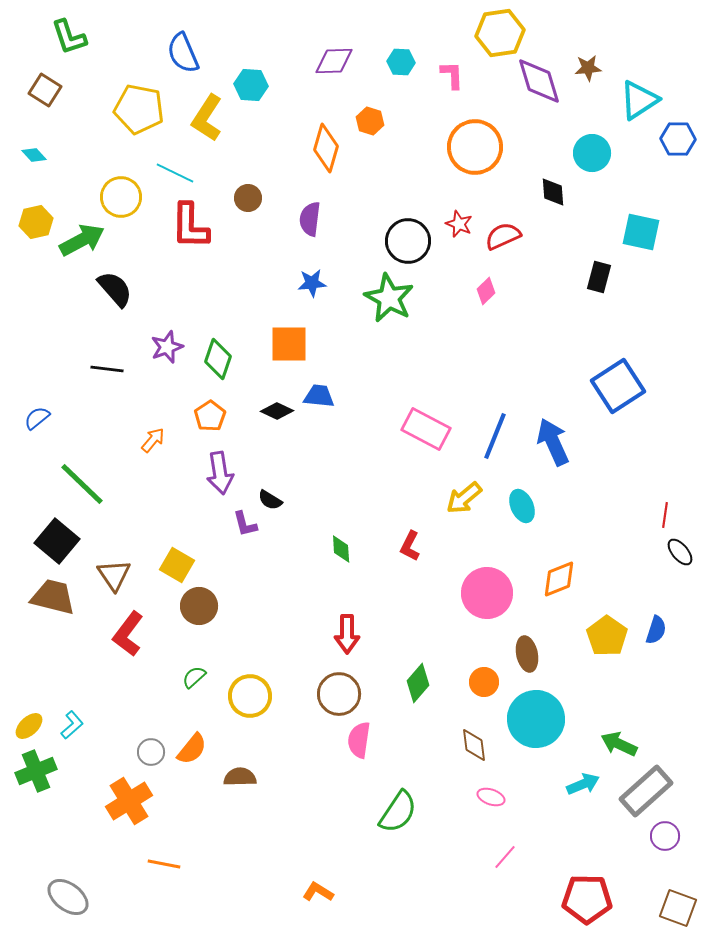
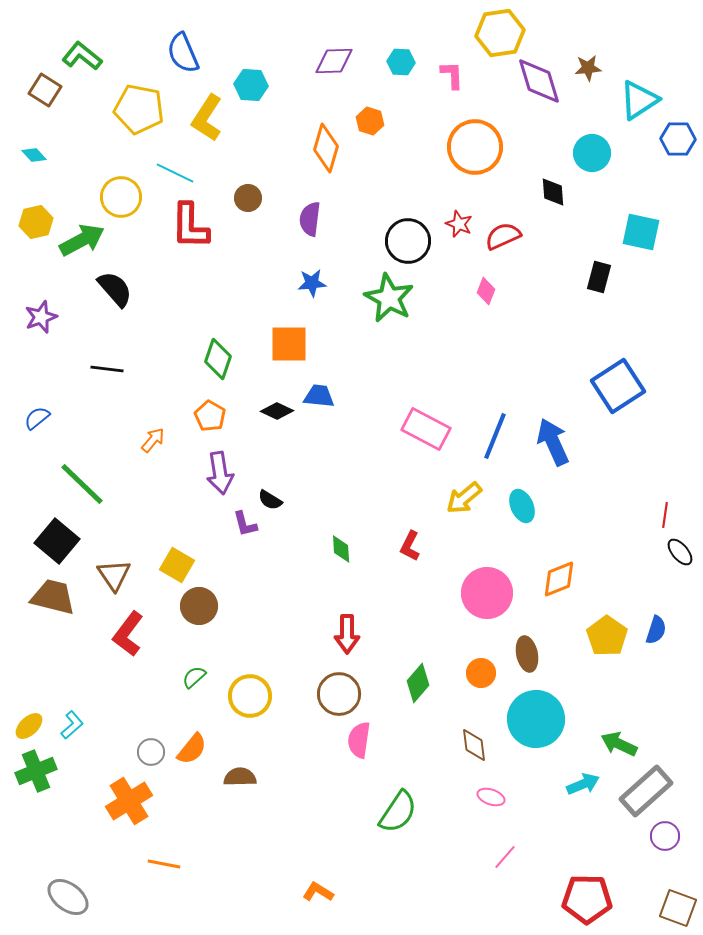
green L-shape at (69, 37): moved 13 px right, 19 px down; rotated 147 degrees clockwise
pink diamond at (486, 291): rotated 24 degrees counterclockwise
purple star at (167, 347): moved 126 px left, 30 px up
orange pentagon at (210, 416): rotated 8 degrees counterclockwise
orange circle at (484, 682): moved 3 px left, 9 px up
